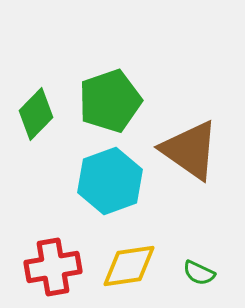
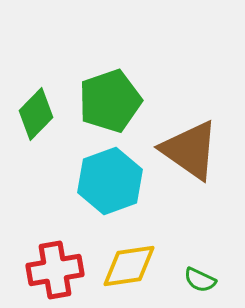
red cross: moved 2 px right, 3 px down
green semicircle: moved 1 px right, 7 px down
